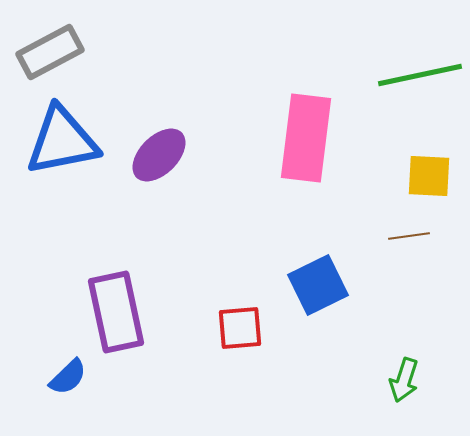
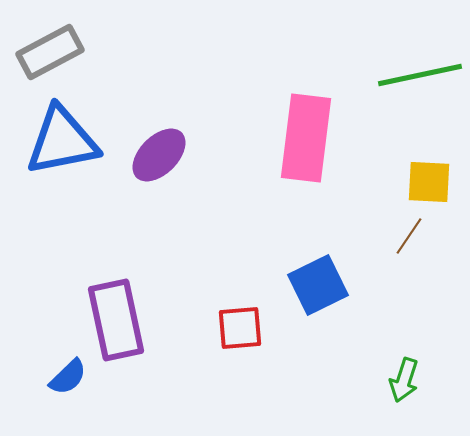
yellow square: moved 6 px down
brown line: rotated 48 degrees counterclockwise
purple rectangle: moved 8 px down
